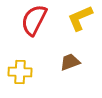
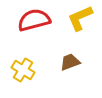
red semicircle: rotated 48 degrees clockwise
yellow cross: moved 3 px right, 2 px up; rotated 30 degrees clockwise
